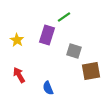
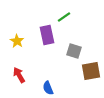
purple rectangle: rotated 30 degrees counterclockwise
yellow star: moved 1 px down
